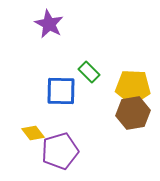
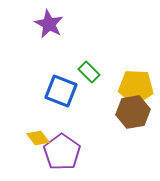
yellow pentagon: moved 3 px right
blue square: rotated 20 degrees clockwise
brown hexagon: moved 1 px up
yellow diamond: moved 5 px right, 5 px down
purple pentagon: moved 2 px right, 1 px down; rotated 21 degrees counterclockwise
